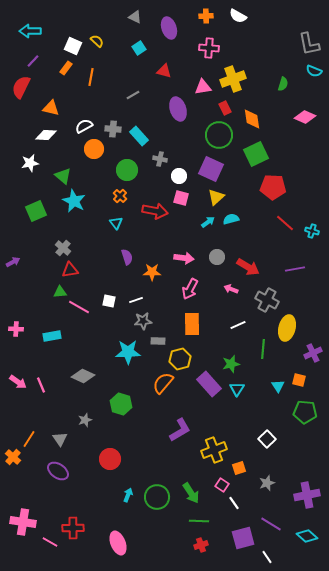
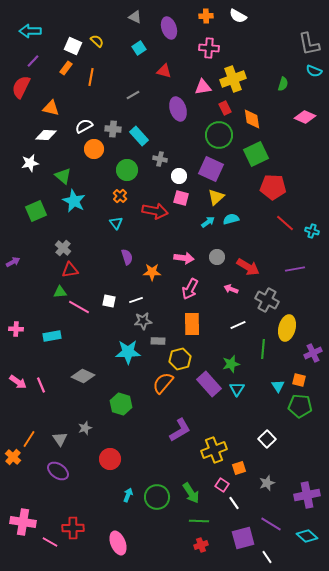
green pentagon at (305, 412): moved 5 px left, 6 px up
gray star at (85, 420): moved 8 px down
